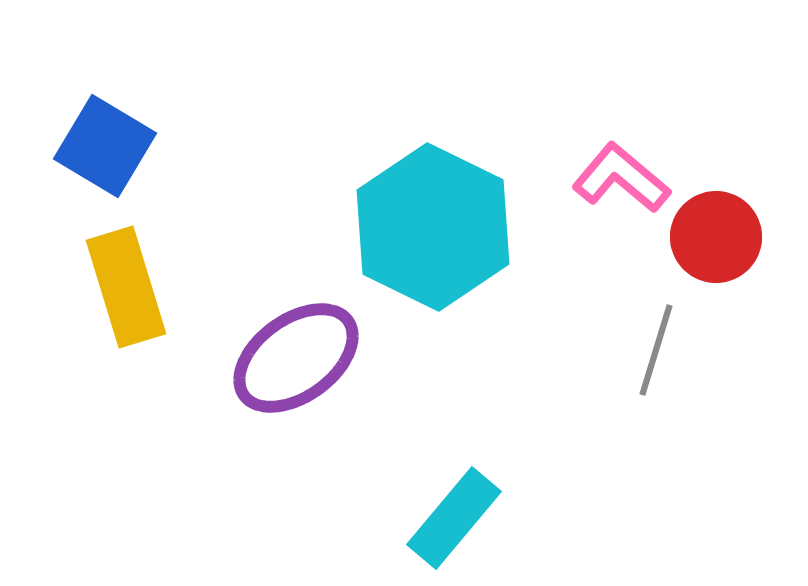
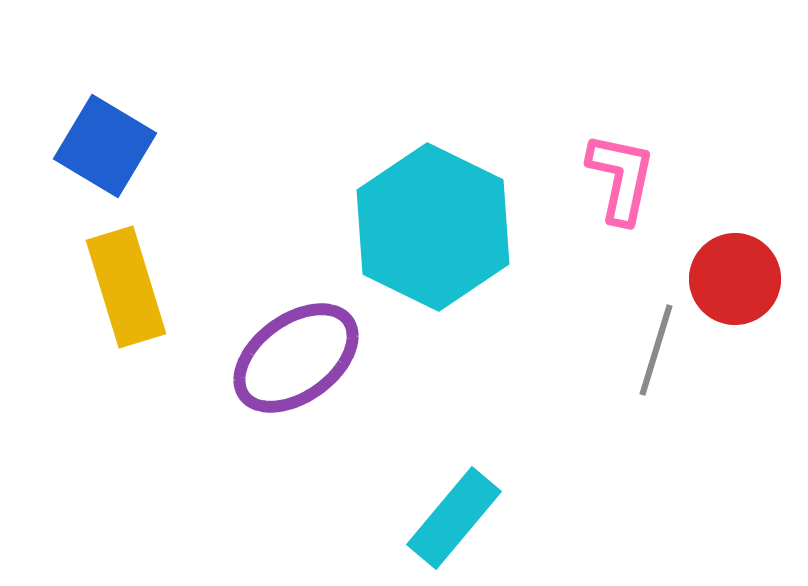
pink L-shape: rotated 62 degrees clockwise
red circle: moved 19 px right, 42 px down
